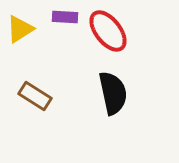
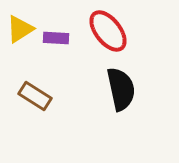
purple rectangle: moved 9 px left, 21 px down
black semicircle: moved 8 px right, 4 px up
